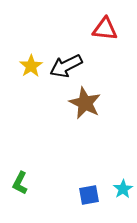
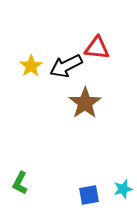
red triangle: moved 8 px left, 19 px down
brown star: rotated 12 degrees clockwise
cyan star: rotated 18 degrees clockwise
